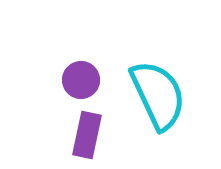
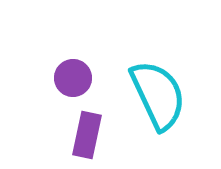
purple circle: moved 8 px left, 2 px up
